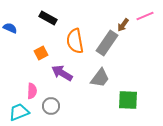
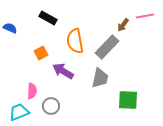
pink line: rotated 12 degrees clockwise
gray rectangle: moved 4 px down; rotated 10 degrees clockwise
purple arrow: moved 1 px right, 2 px up
gray trapezoid: rotated 25 degrees counterclockwise
